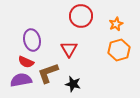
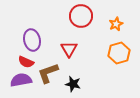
orange hexagon: moved 3 px down
